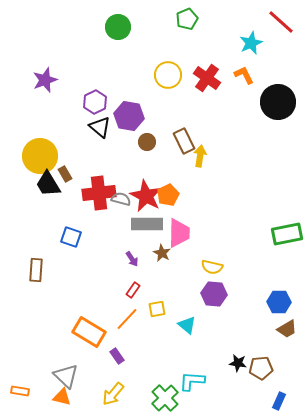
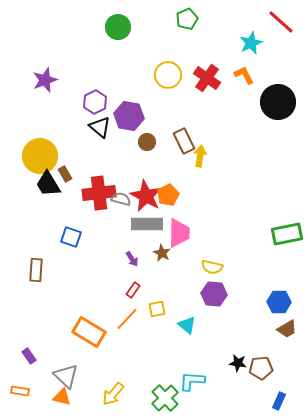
purple rectangle at (117, 356): moved 88 px left
